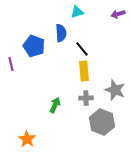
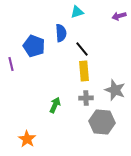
purple arrow: moved 1 px right, 2 px down
gray hexagon: rotated 15 degrees counterclockwise
